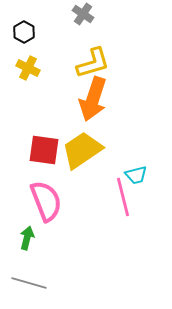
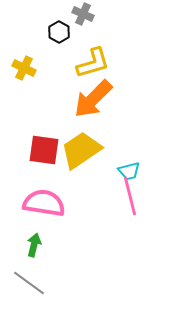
gray cross: rotated 10 degrees counterclockwise
black hexagon: moved 35 px right
yellow cross: moved 4 px left
orange arrow: rotated 27 degrees clockwise
yellow trapezoid: moved 1 px left
cyan trapezoid: moved 7 px left, 4 px up
pink line: moved 7 px right, 1 px up
pink semicircle: moved 2 px left, 2 px down; rotated 60 degrees counterclockwise
green arrow: moved 7 px right, 7 px down
gray line: rotated 20 degrees clockwise
